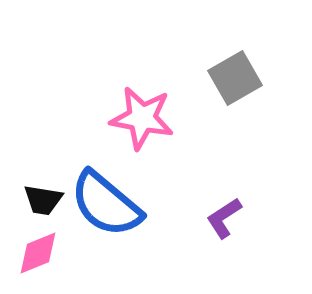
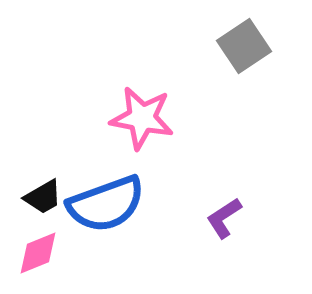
gray square: moved 9 px right, 32 px up; rotated 4 degrees counterclockwise
black trapezoid: moved 3 px up; rotated 39 degrees counterclockwise
blue semicircle: rotated 60 degrees counterclockwise
